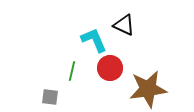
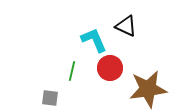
black triangle: moved 2 px right, 1 px down
gray square: moved 1 px down
